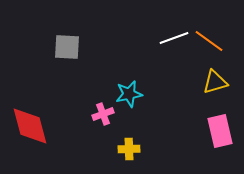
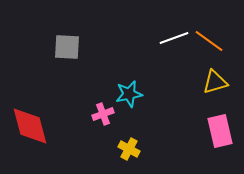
yellow cross: rotated 30 degrees clockwise
